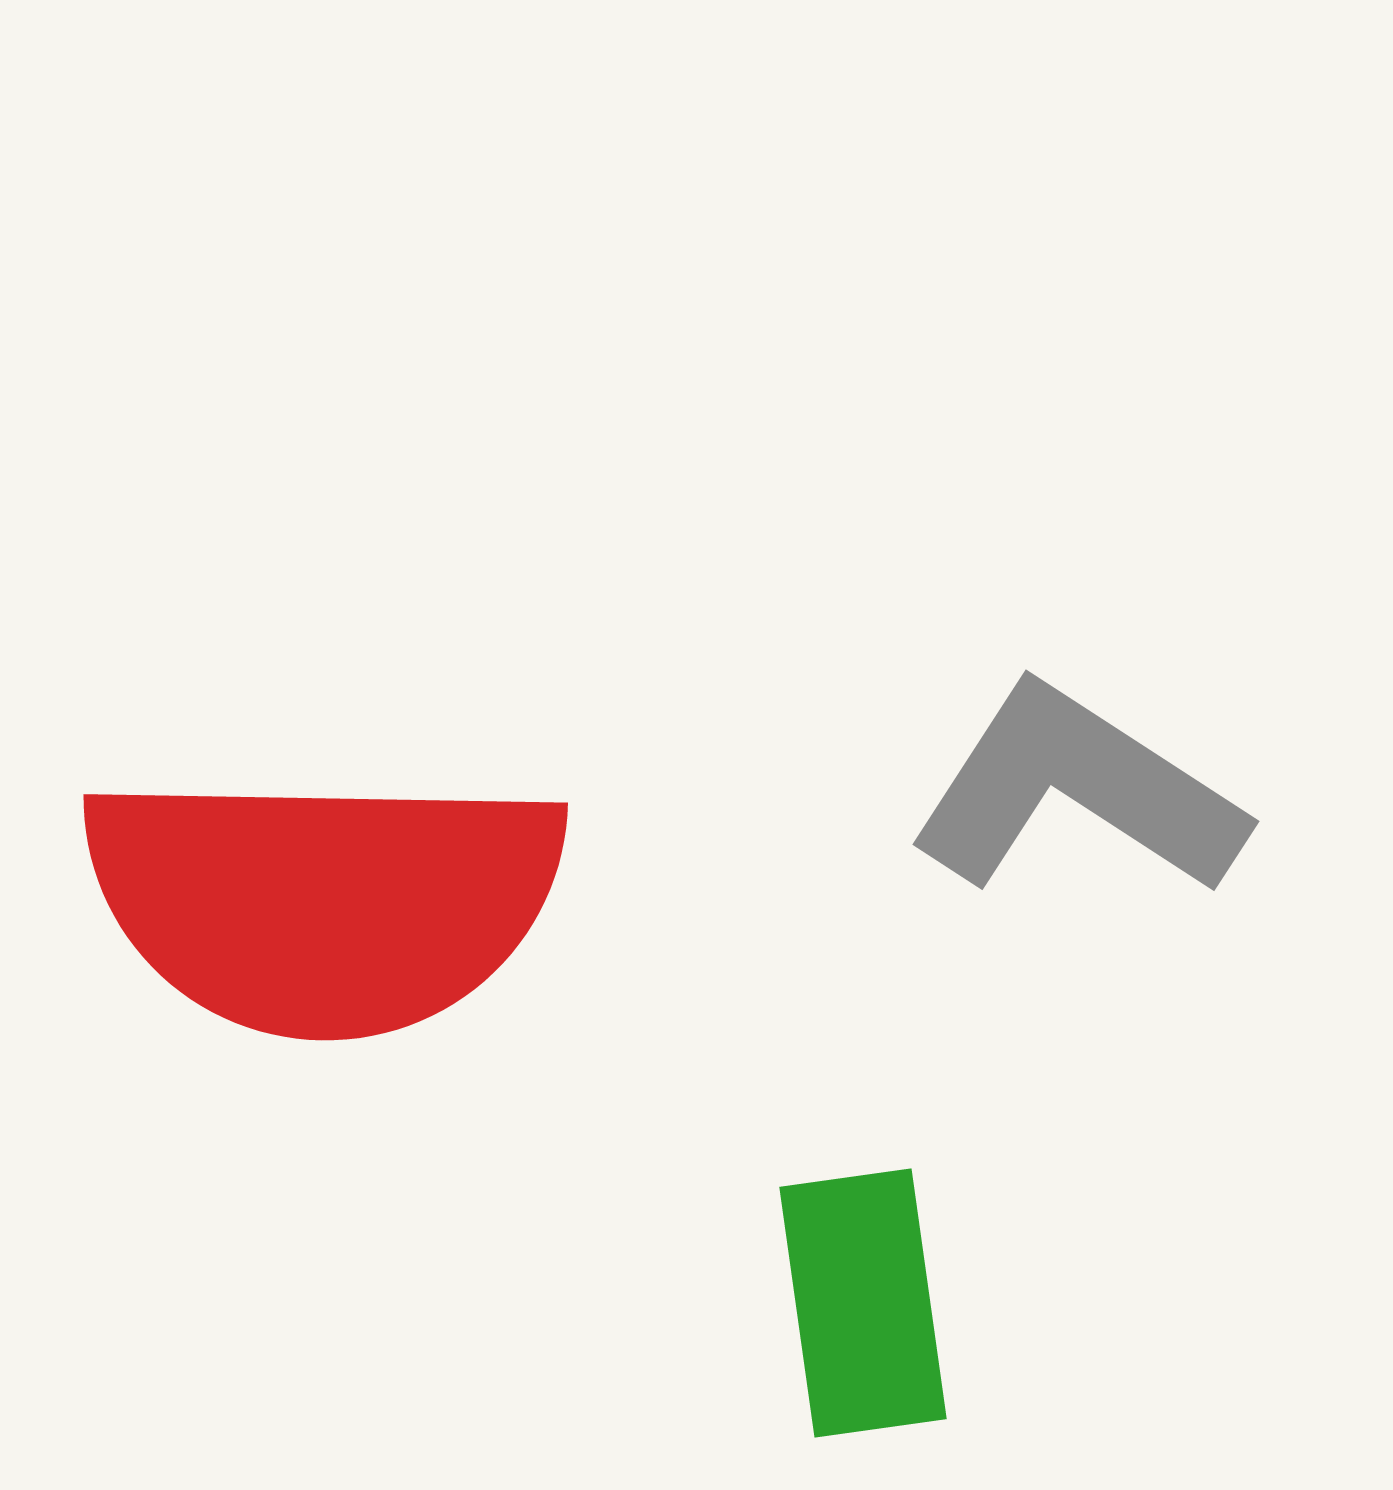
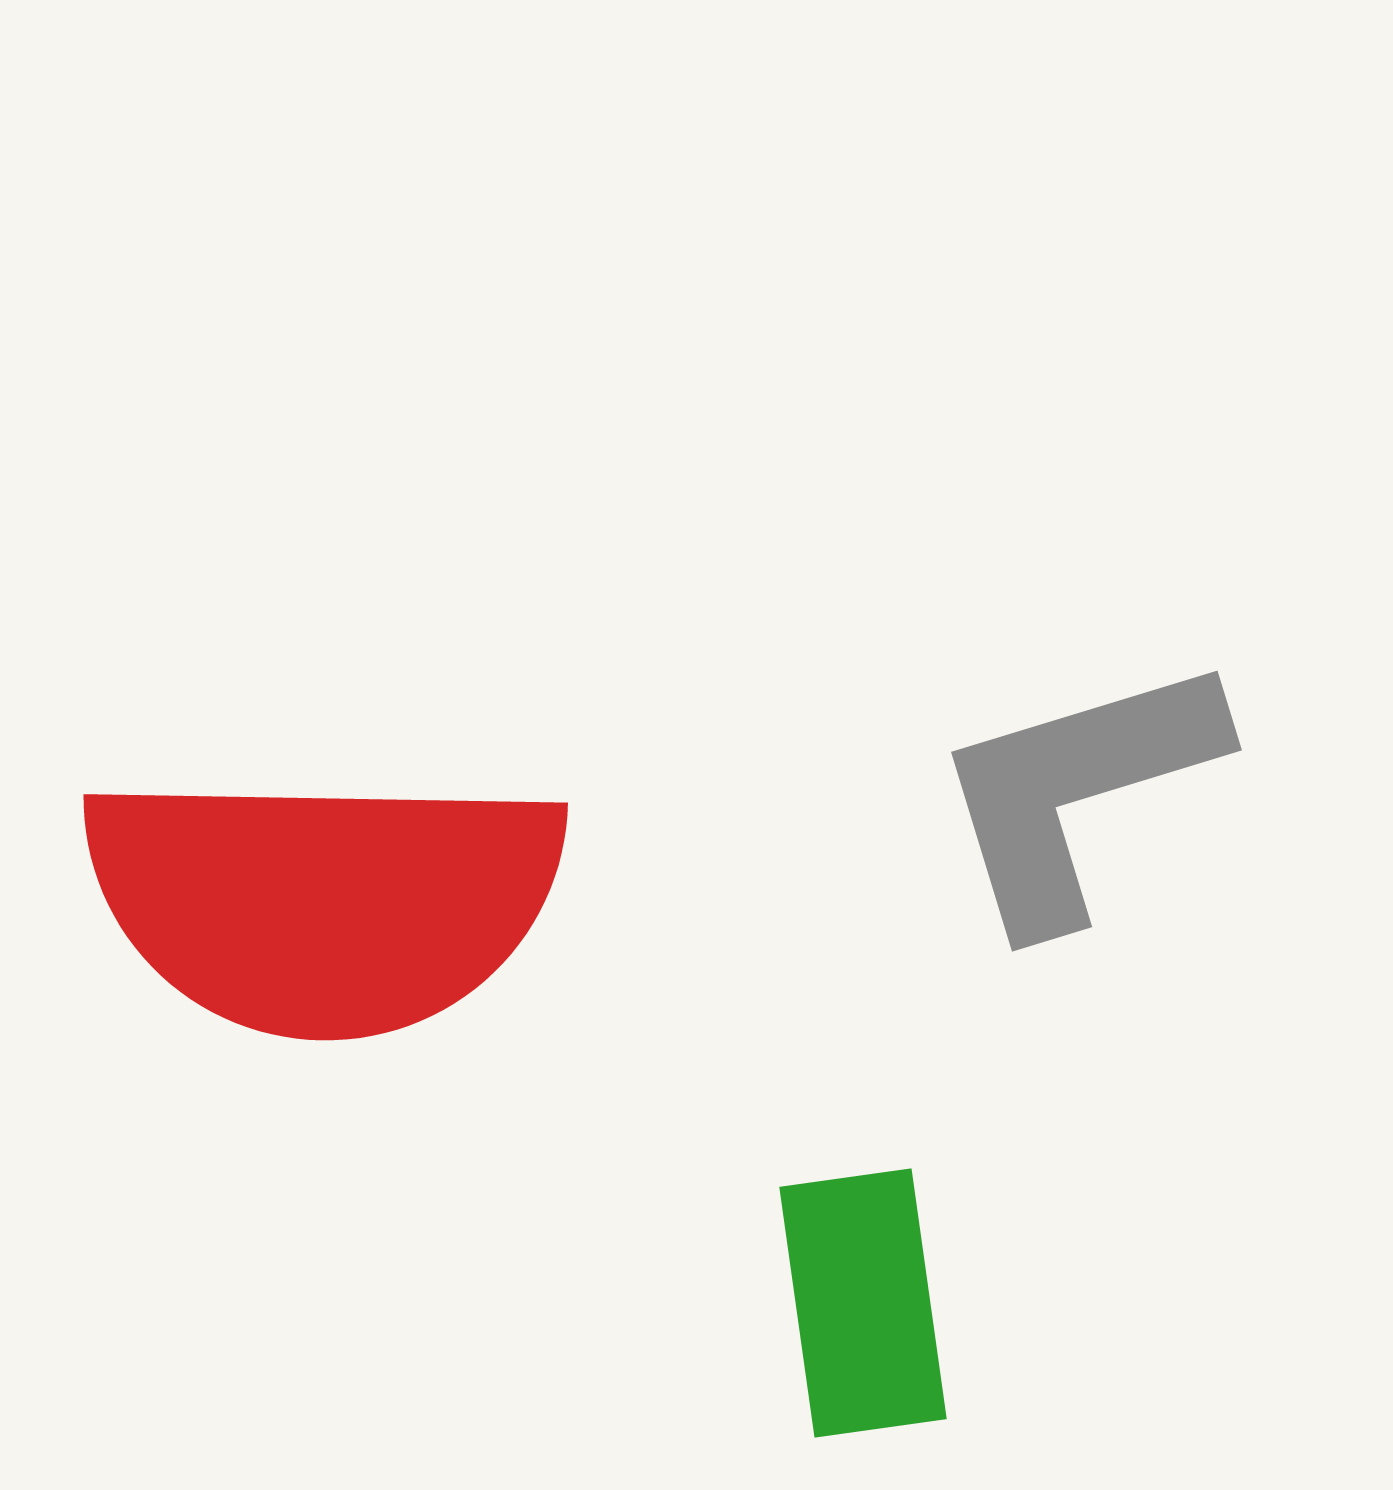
gray L-shape: rotated 50 degrees counterclockwise
